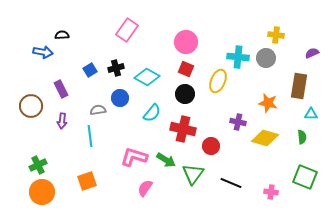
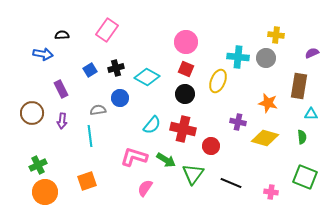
pink rectangle: moved 20 px left
blue arrow: moved 2 px down
brown circle: moved 1 px right, 7 px down
cyan semicircle: moved 12 px down
orange circle: moved 3 px right
